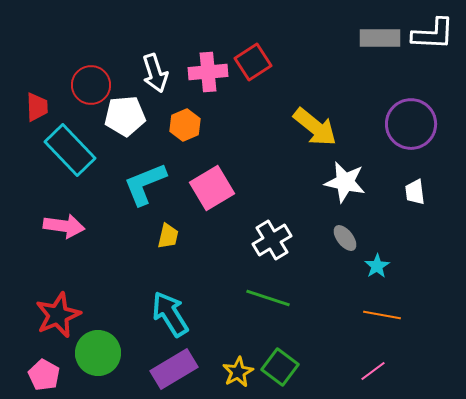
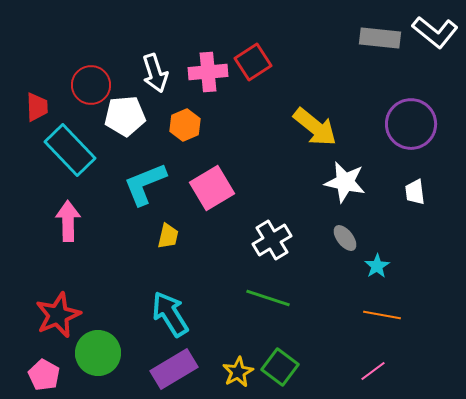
white L-shape: moved 2 px right, 2 px up; rotated 36 degrees clockwise
gray rectangle: rotated 6 degrees clockwise
pink arrow: moved 4 px right, 5 px up; rotated 99 degrees counterclockwise
